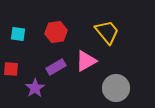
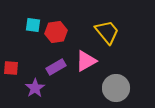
cyan square: moved 15 px right, 9 px up
red square: moved 1 px up
